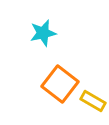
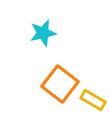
yellow rectangle: moved 1 px up
